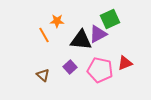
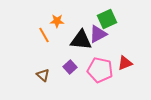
green square: moved 3 px left
